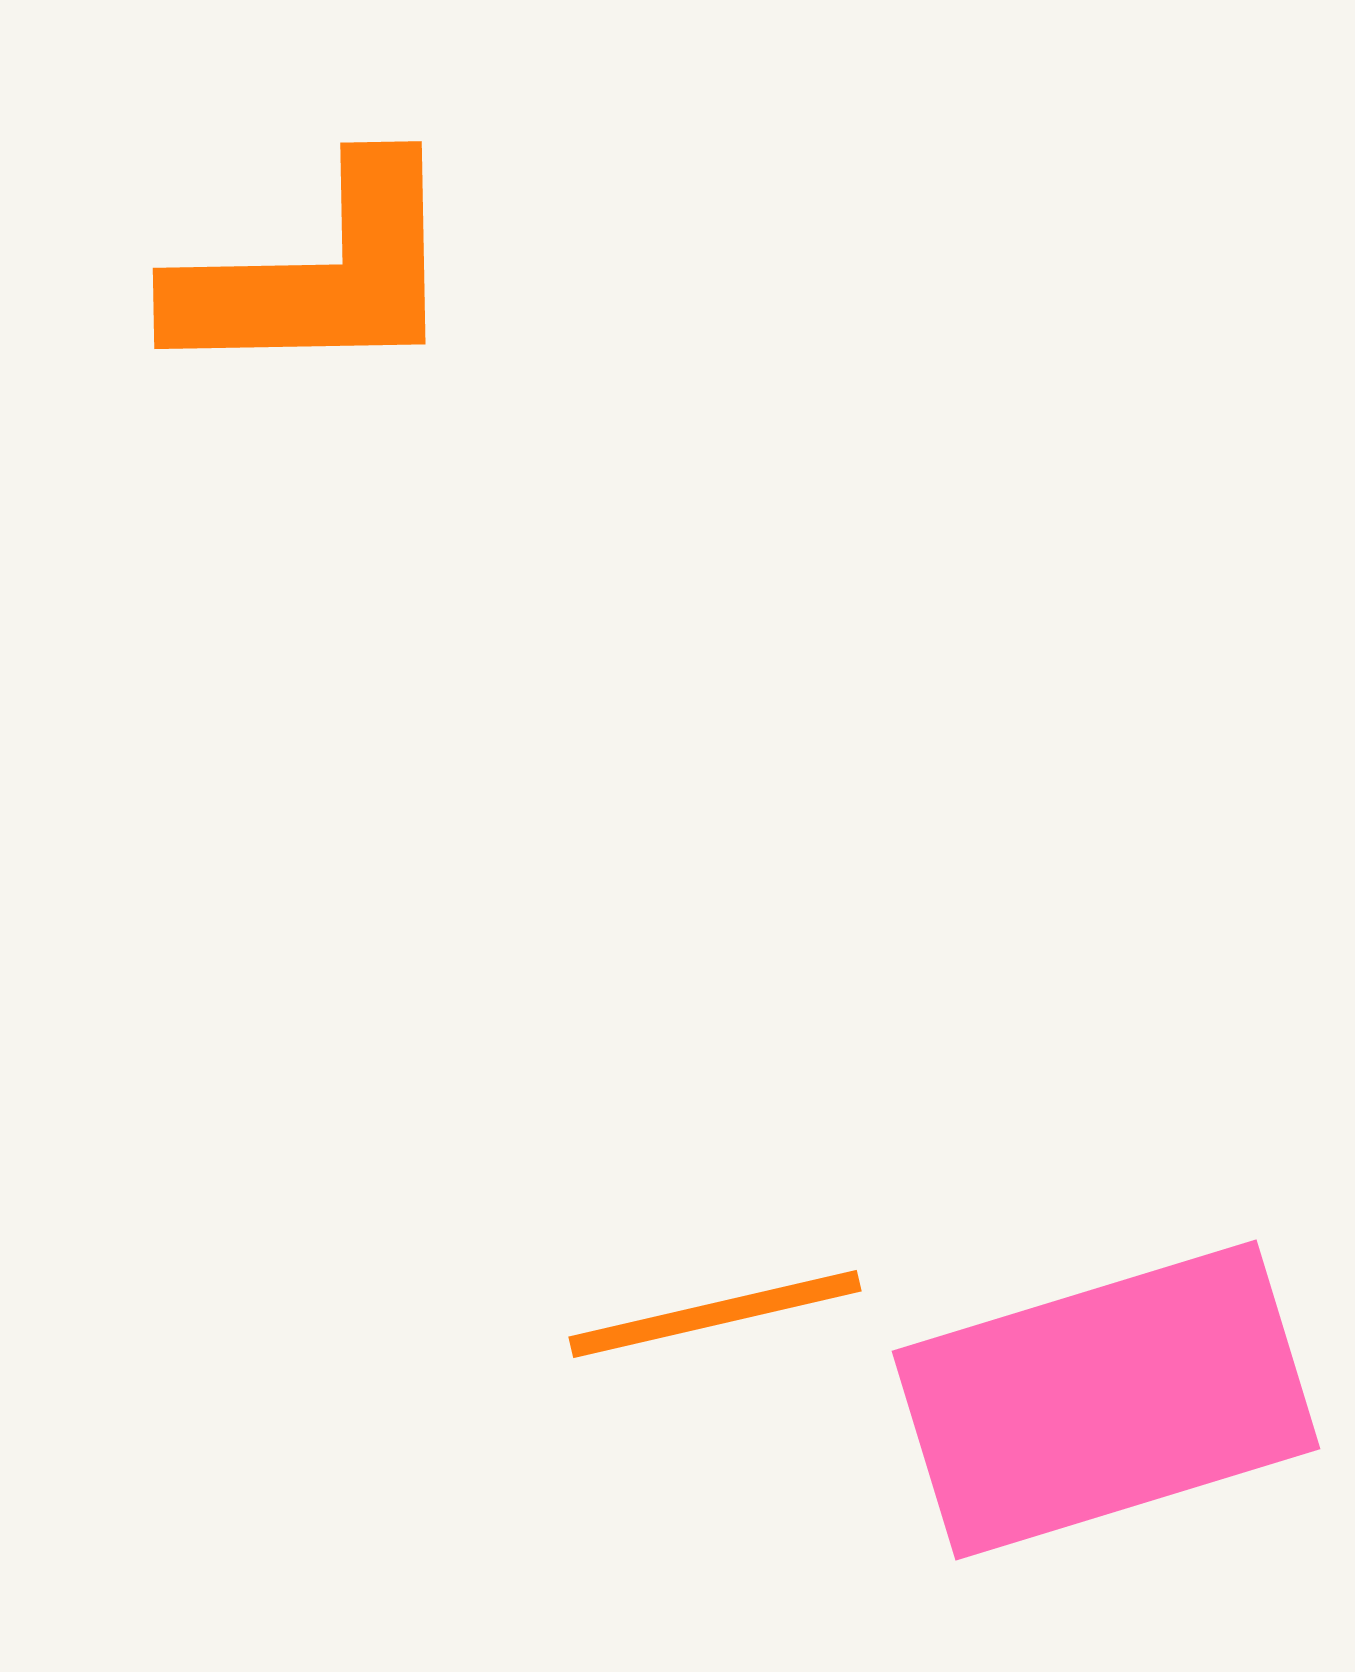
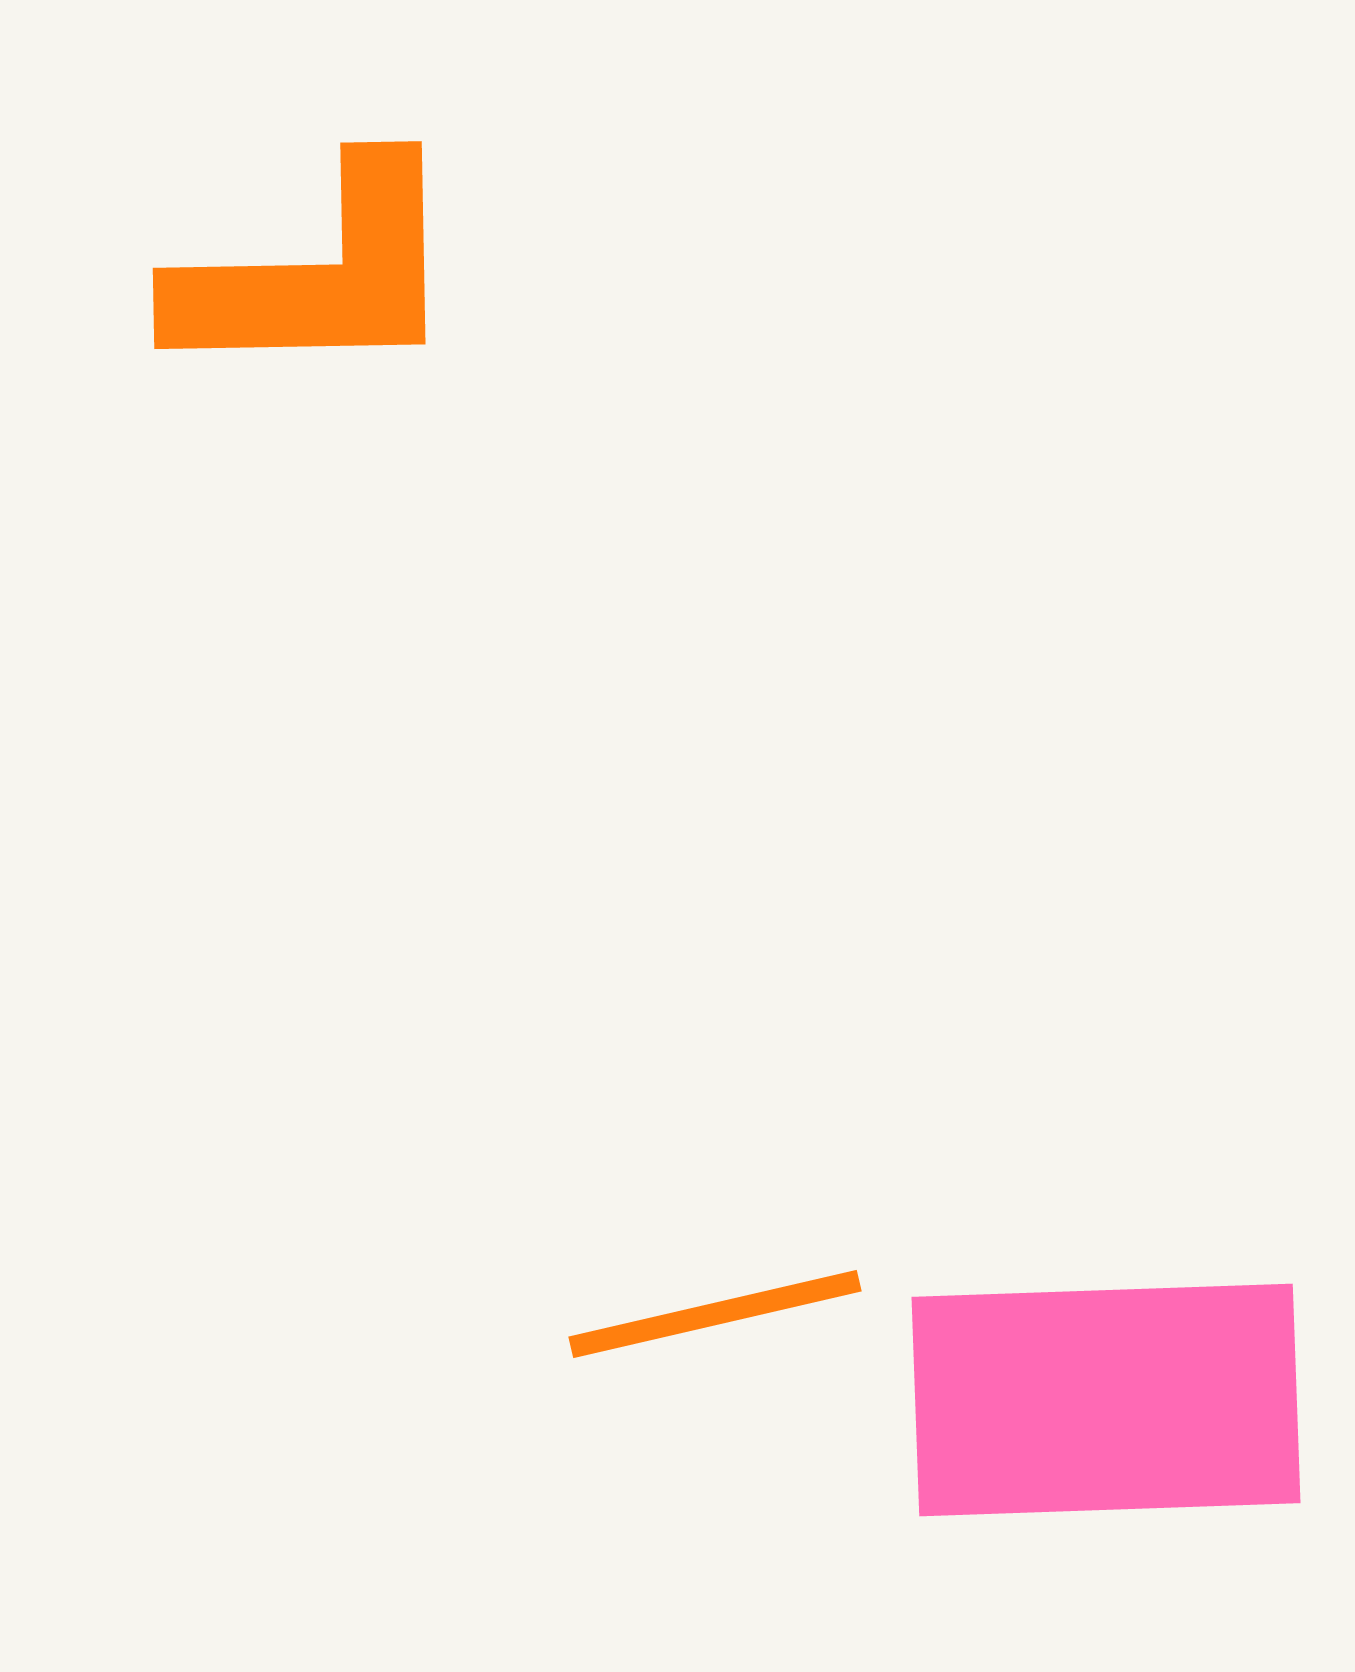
pink rectangle: rotated 15 degrees clockwise
